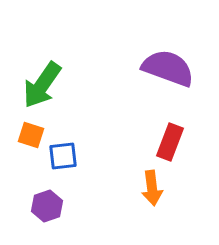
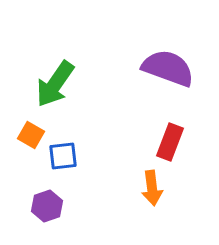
green arrow: moved 13 px right, 1 px up
orange square: rotated 12 degrees clockwise
